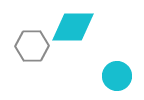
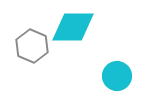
gray hexagon: rotated 24 degrees clockwise
